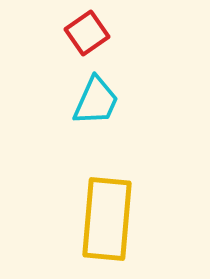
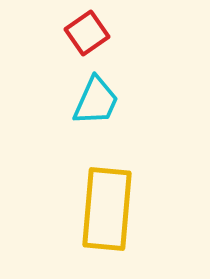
yellow rectangle: moved 10 px up
